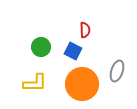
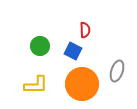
green circle: moved 1 px left, 1 px up
yellow L-shape: moved 1 px right, 2 px down
